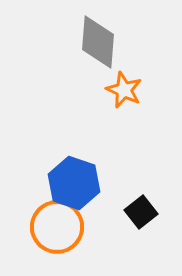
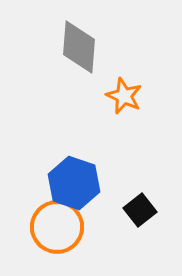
gray diamond: moved 19 px left, 5 px down
orange star: moved 6 px down
black square: moved 1 px left, 2 px up
